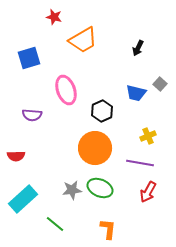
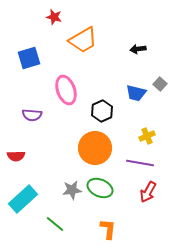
black arrow: moved 1 px down; rotated 56 degrees clockwise
yellow cross: moved 1 px left
